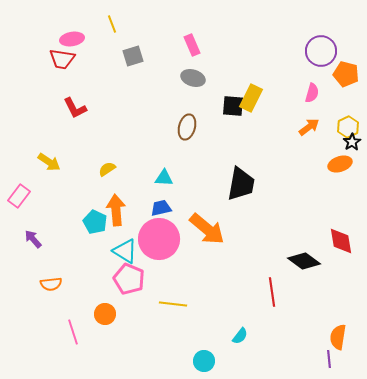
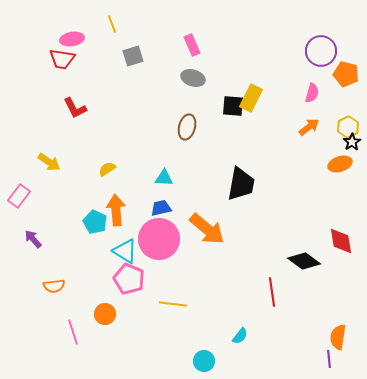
orange semicircle at (51, 284): moved 3 px right, 2 px down
